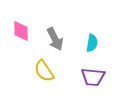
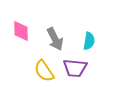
cyan semicircle: moved 3 px left, 2 px up
purple trapezoid: moved 18 px left, 9 px up
